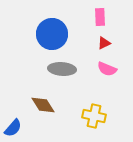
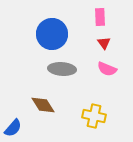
red triangle: rotated 40 degrees counterclockwise
